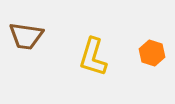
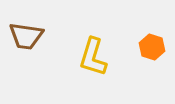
orange hexagon: moved 6 px up
